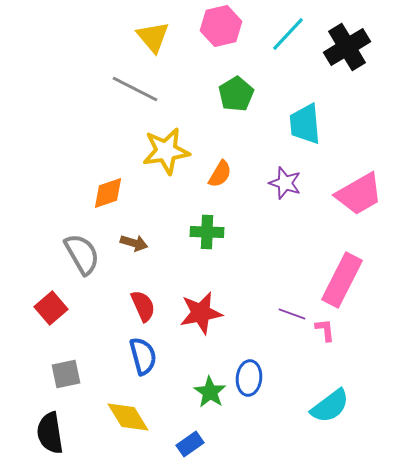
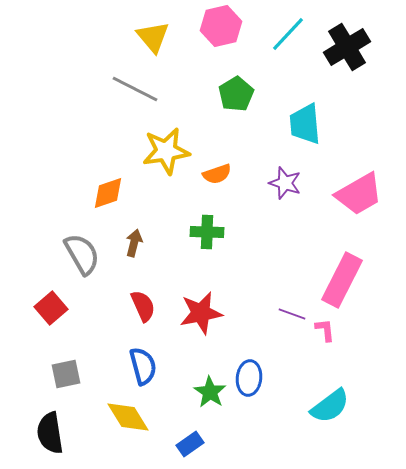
orange semicircle: moved 3 px left; rotated 40 degrees clockwise
brown arrow: rotated 92 degrees counterclockwise
blue semicircle: moved 10 px down
